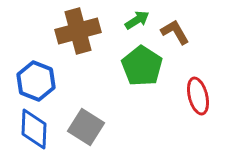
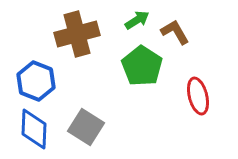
brown cross: moved 1 px left, 3 px down
